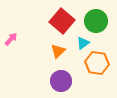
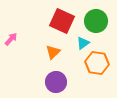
red square: rotated 15 degrees counterclockwise
orange triangle: moved 5 px left, 1 px down
purple circle: moved 5 px left, 1 px down
